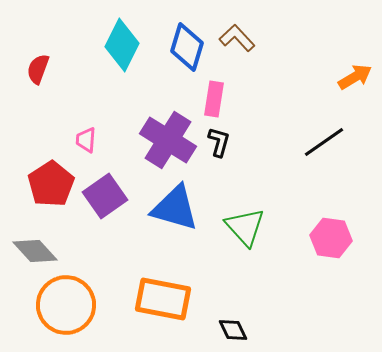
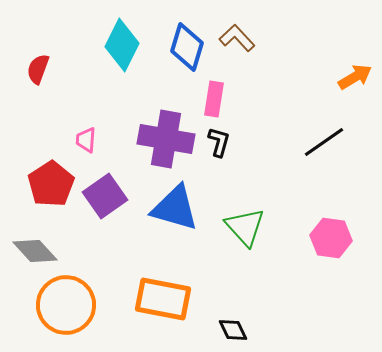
purple cross: moved 2 px left, 1 px up; rotated 22 degrees counterclockwise
